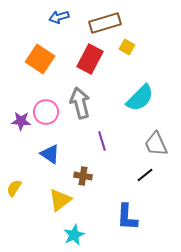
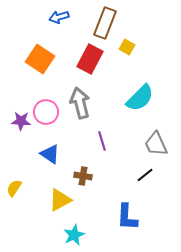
brown rectangle: rotated 52 degrees counterclockwise
yellow triangle: rotated 10 degrees clockwise
